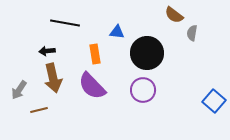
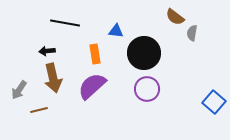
brown semicircle: moved 1 px right, 2 px down
blue triangle: moved 1 px left, 1 px up
black circle: moved 3 px left
purple semicircle: rotated 92 degrees clockwise
purple circle: moved 4 px right, 1 px up
blue square: moved 1 px down
